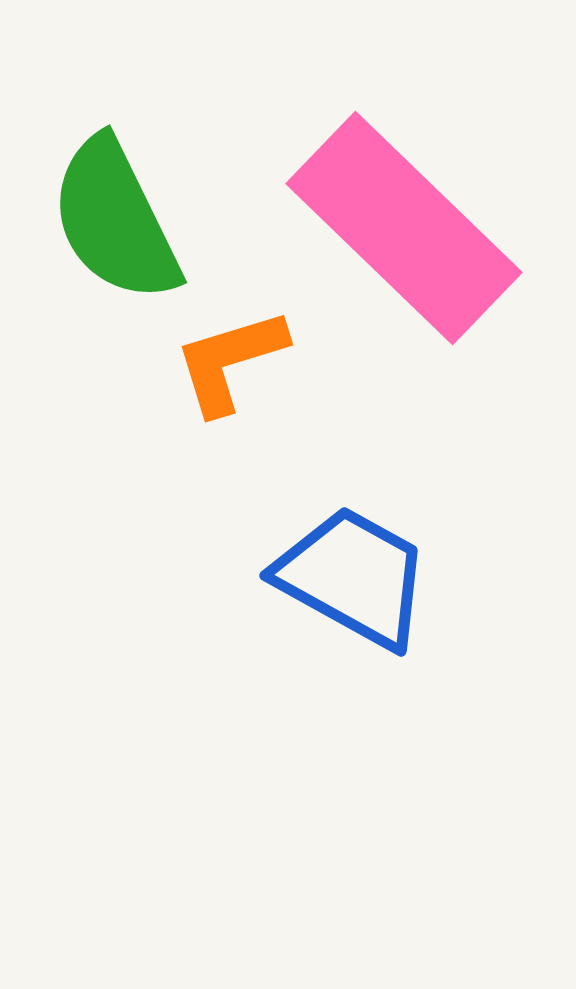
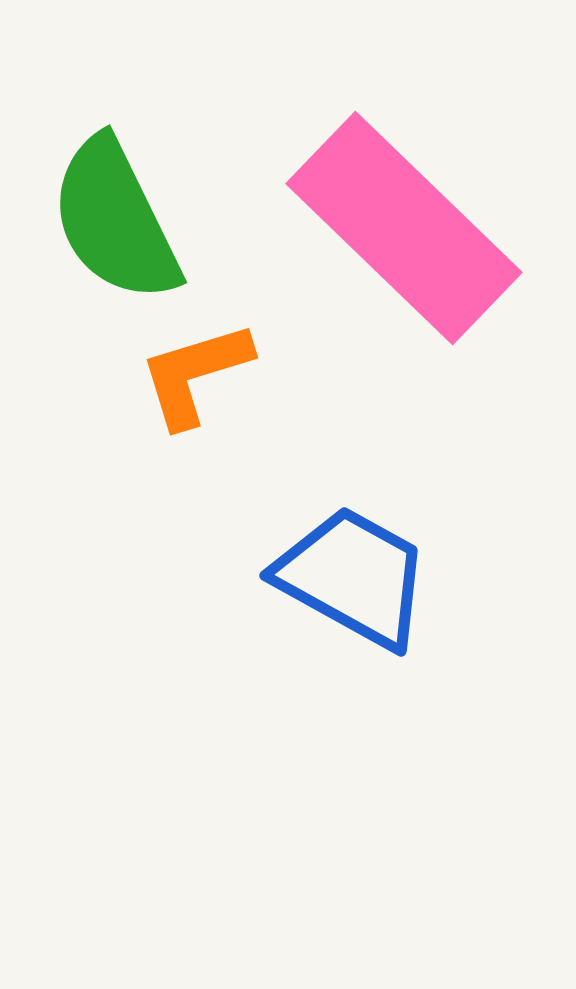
orange L-shape: moved 35 px left, 13 px down
